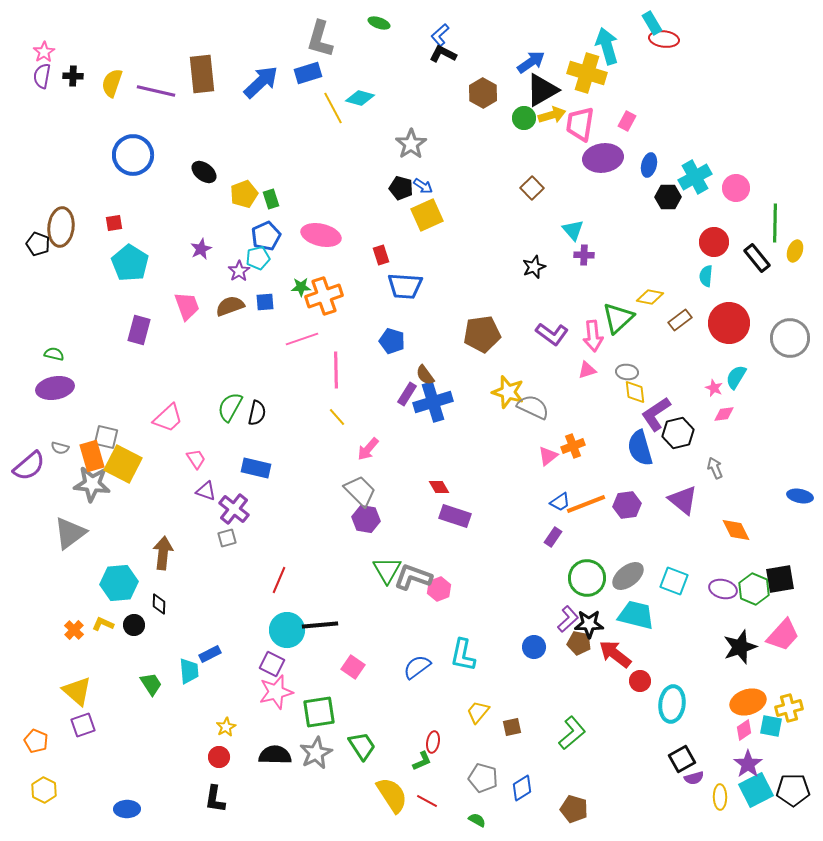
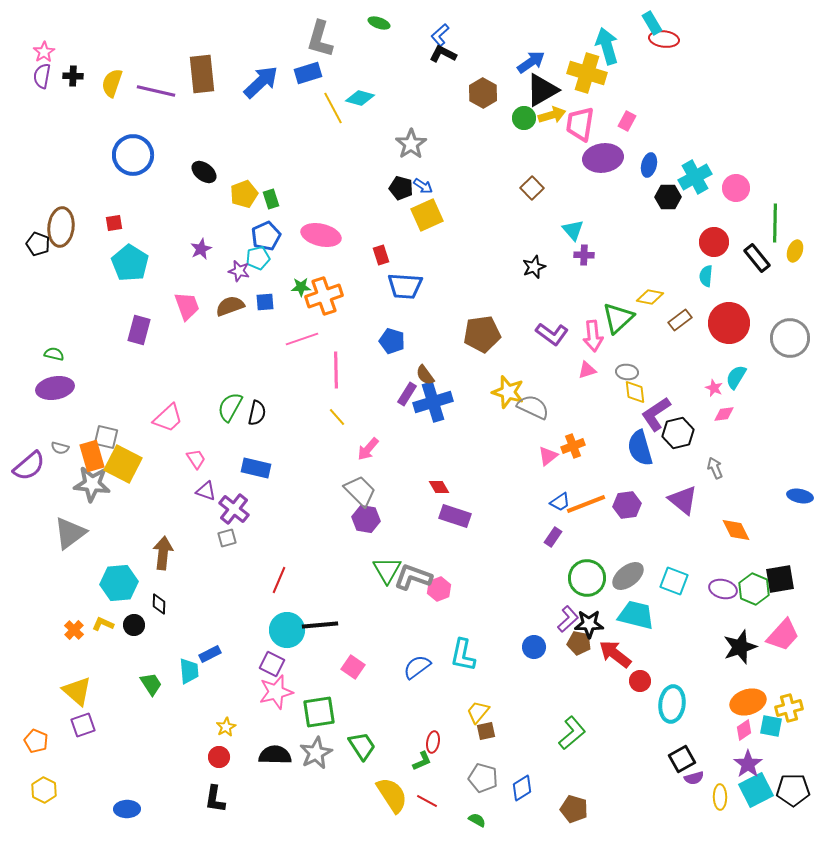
purple star at (239, 271): rotated 25 degrees counterclockwise
brown square at (512, 727): moved 26 px left, 4 px down
